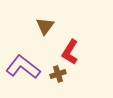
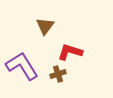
red L-shape: rotated 75 degrees clockwise
purple L-shape: moved 1 px left, 1 px up; rotated 20 degrees clockwise
